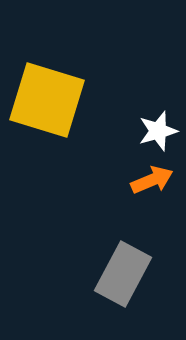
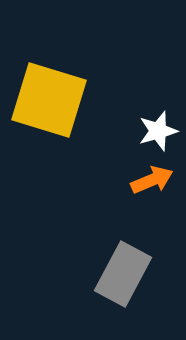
yellow square: moved 2 px right
